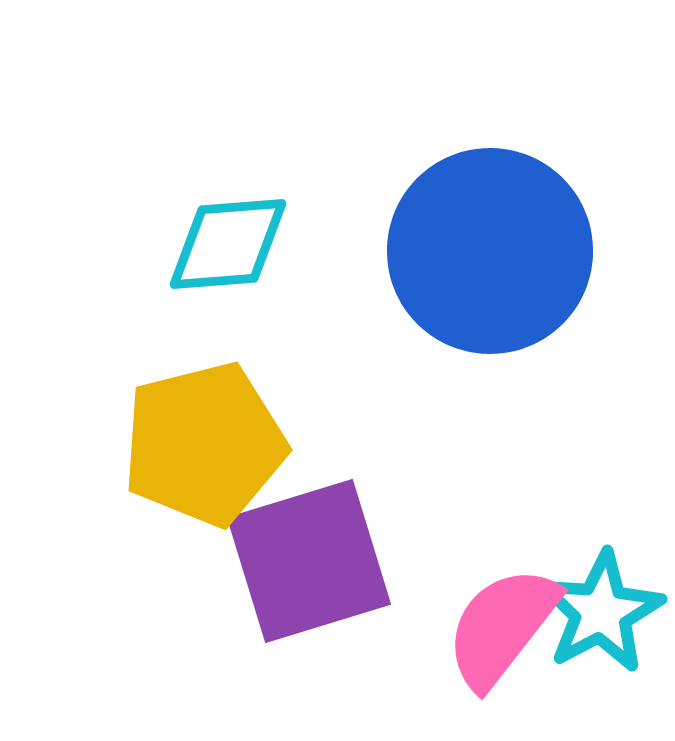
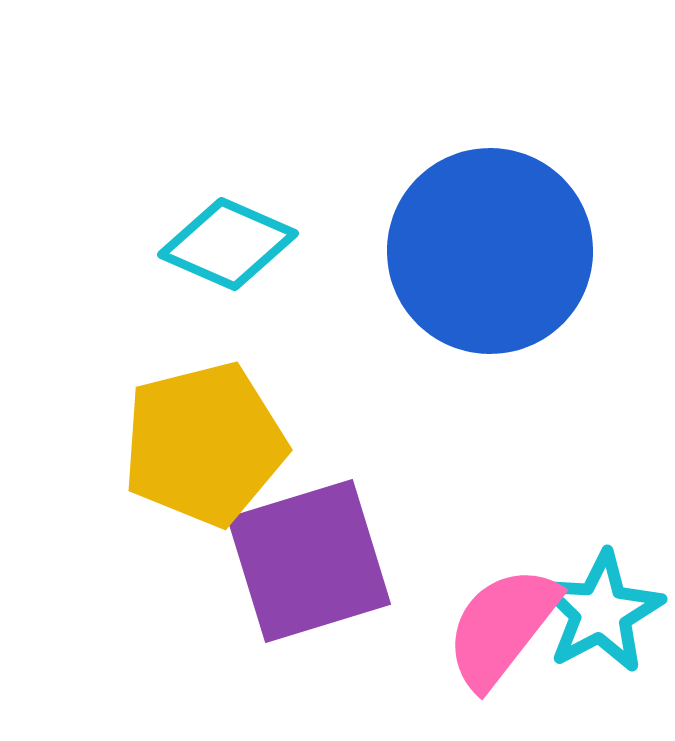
cyan diamond: rotated 28 degrees clockwise
